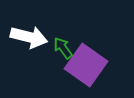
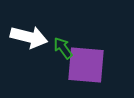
purple square: rotated 30 degrees counterclockwise
